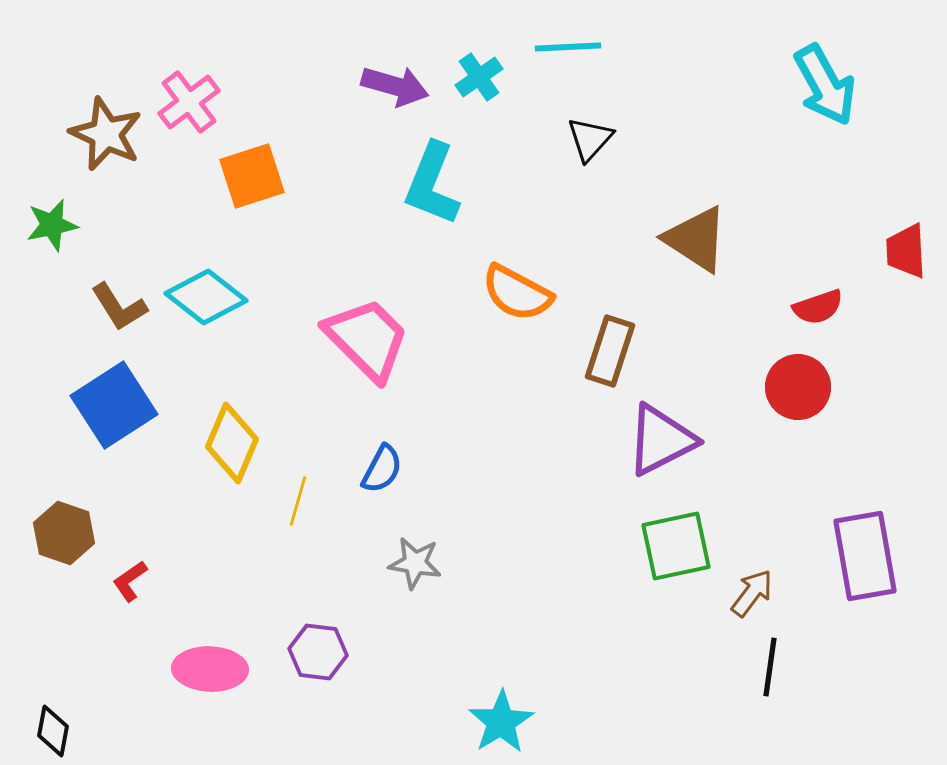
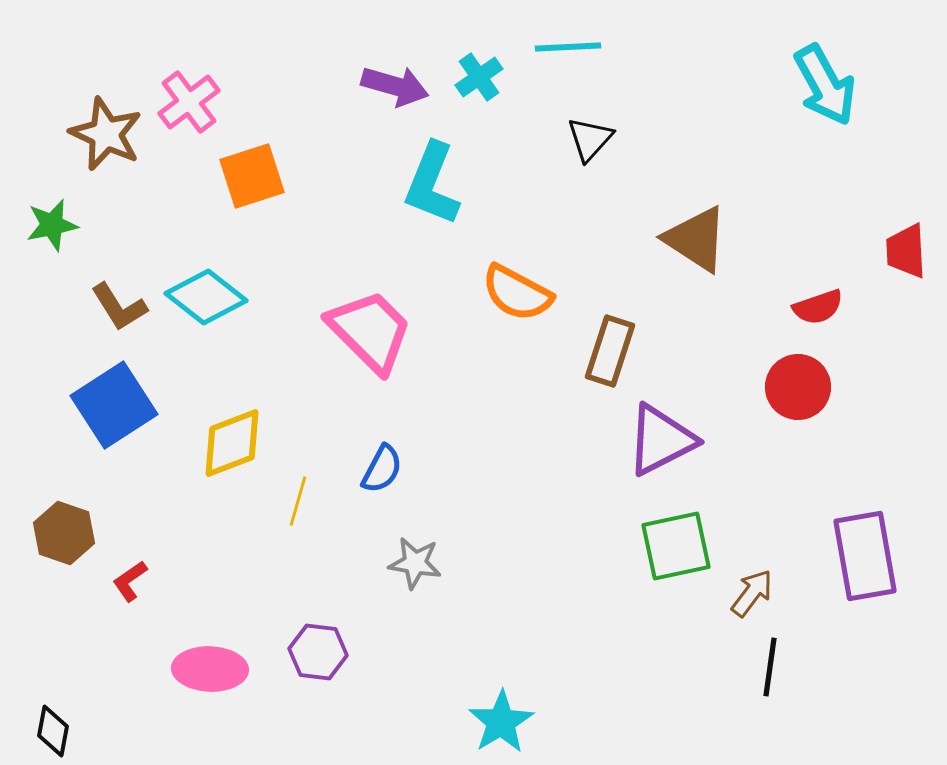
pink trapezoid: moved 3 px right, 8 px up
yellow diamond: rotated 46 degrees clockwise
